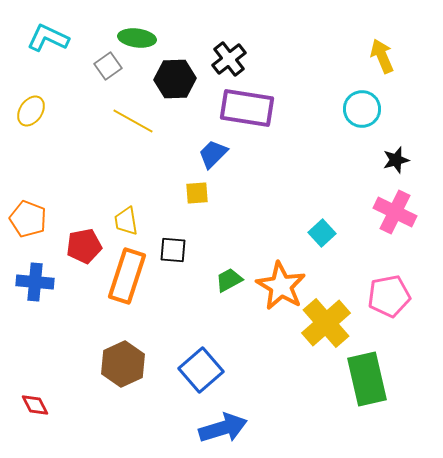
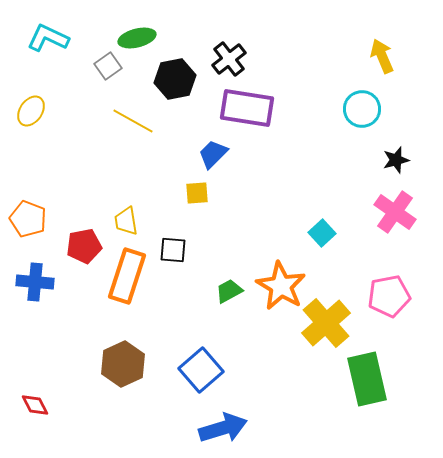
green ellipse: rotated 21 degrees counterclockwise
black hexagon: rotated 9 degrees counterclockwise
pink cross: rotated 9 degrees clockwise
green trapezoid: moved 11 px down
